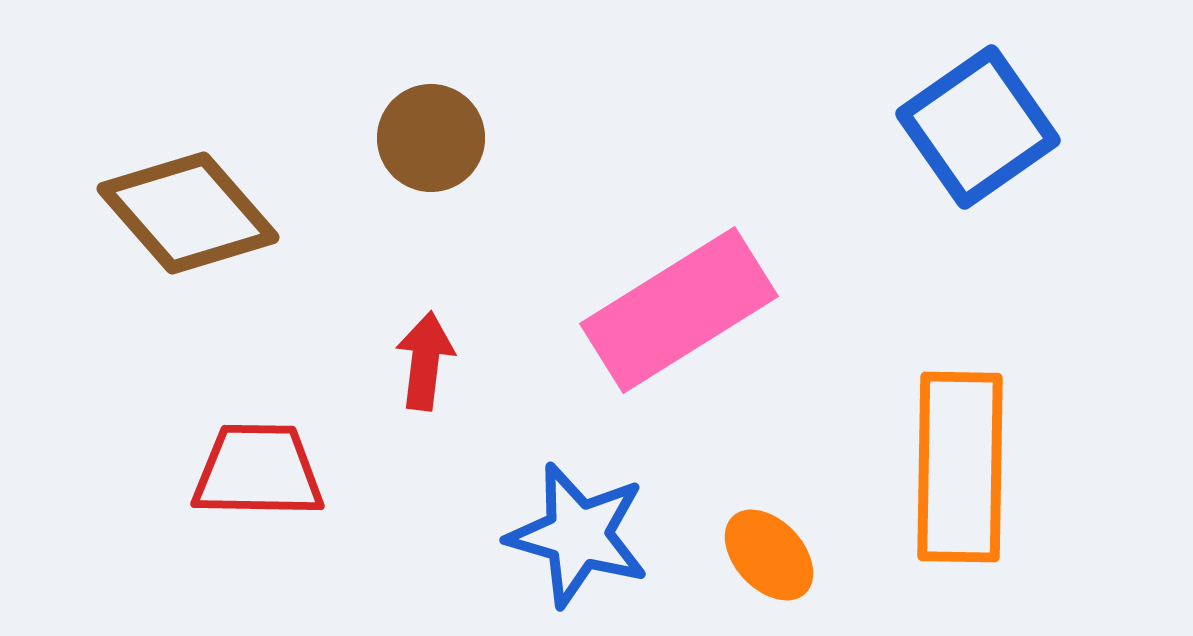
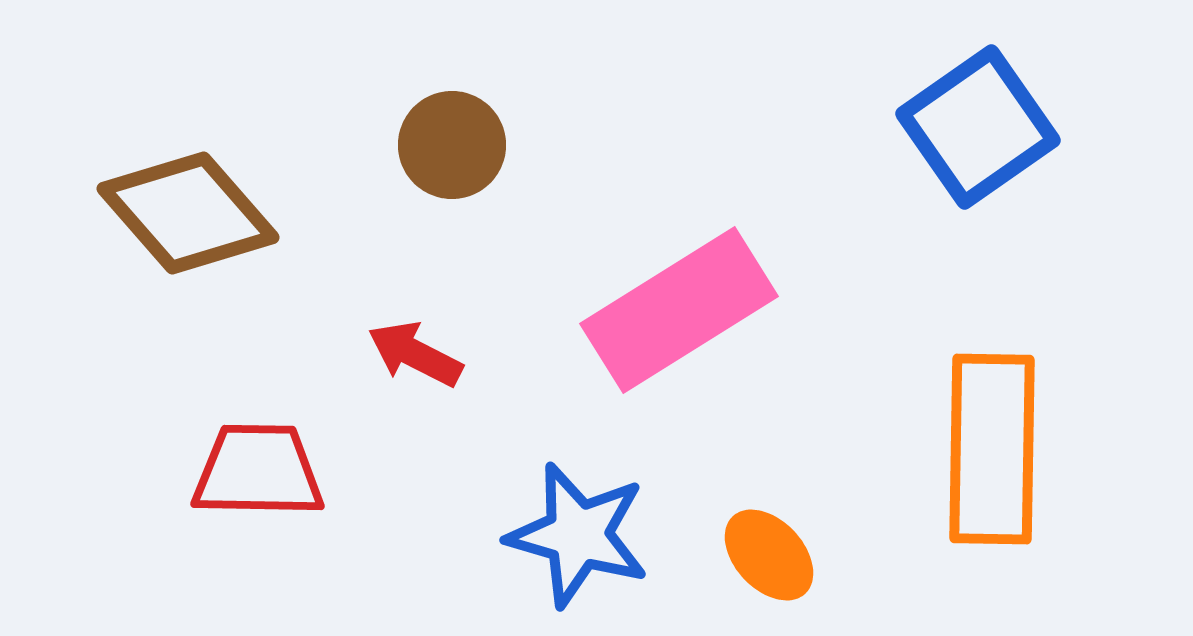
brown circle: moved 21 px right, 7 px down
red arrow: moved 10 px left, 7 px up; rotated 70 degrees counterclockwise
orange rectangle: moved 32 px right, 18 px up
